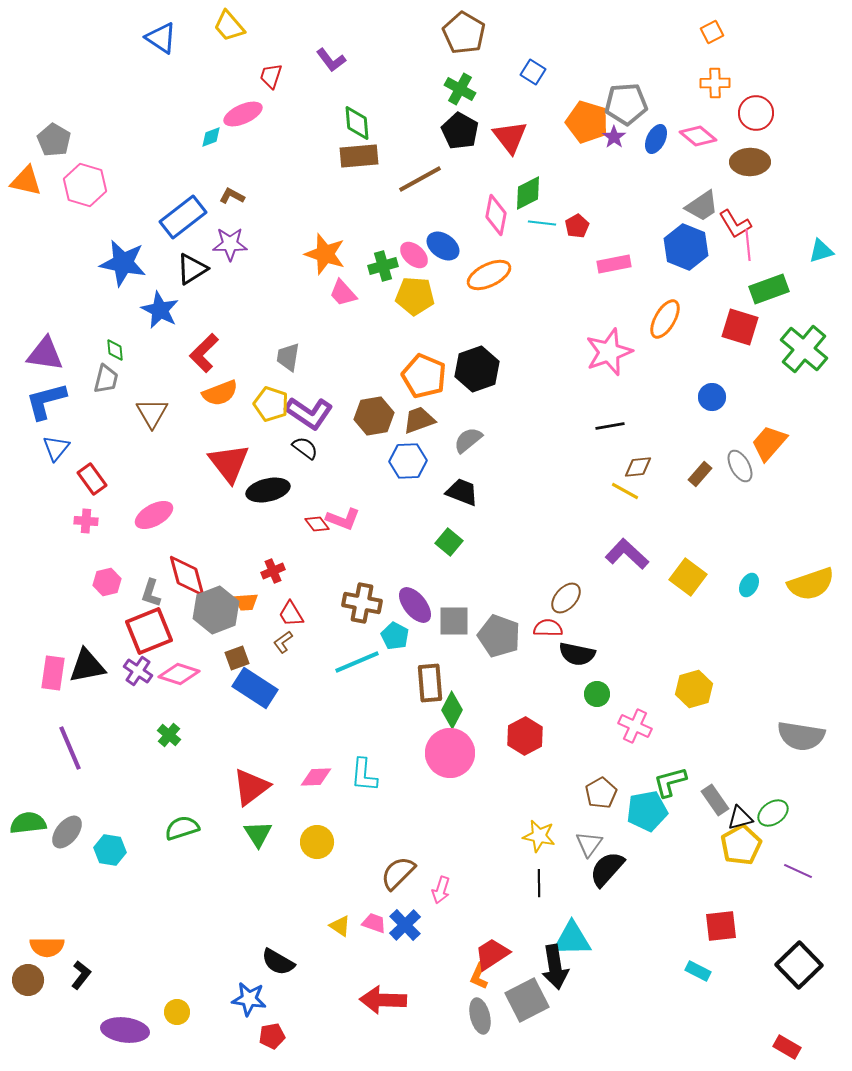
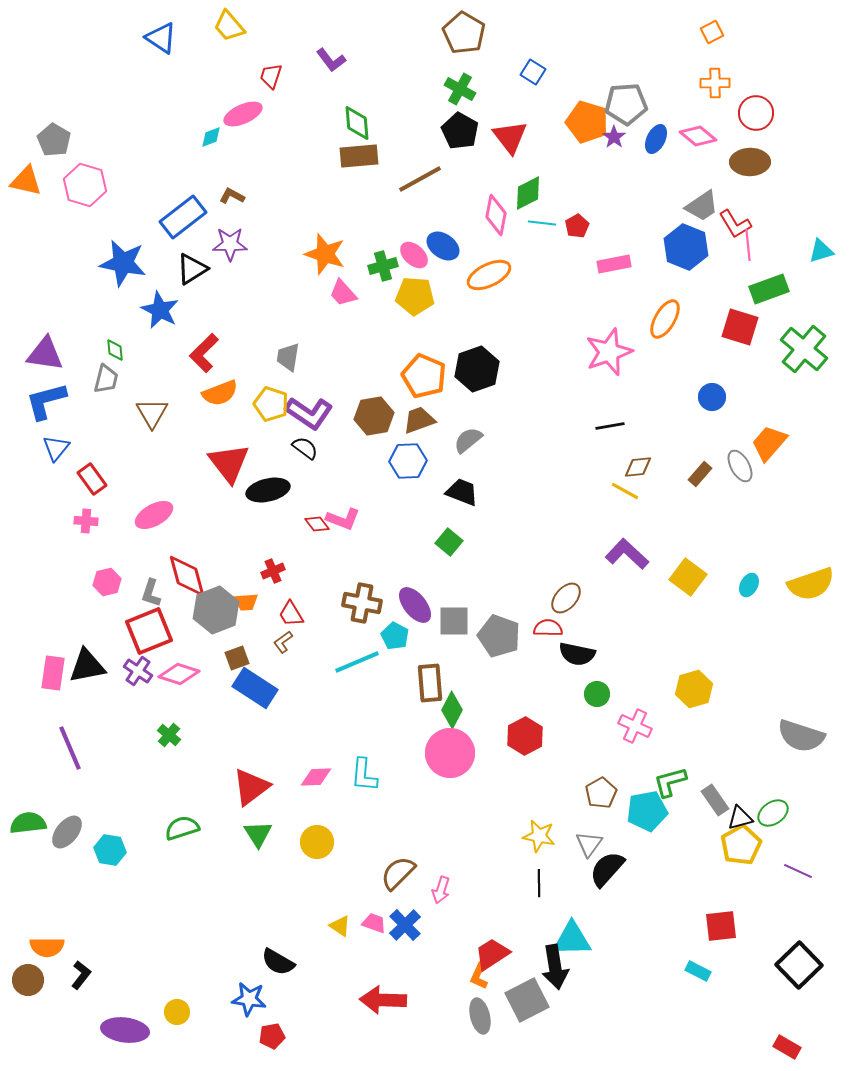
gray semicircle at (801, 736): rotated 9 degrees clockwise
